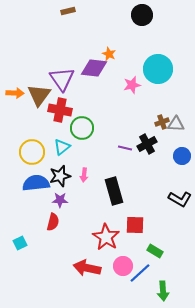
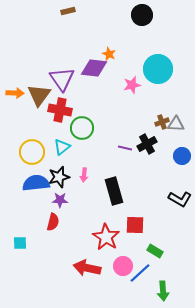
black star: moved 1 px left, 1 px down
cyan square: rotated 24 degrees clockwise
